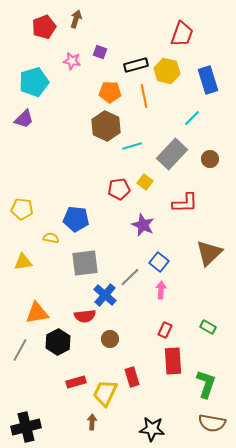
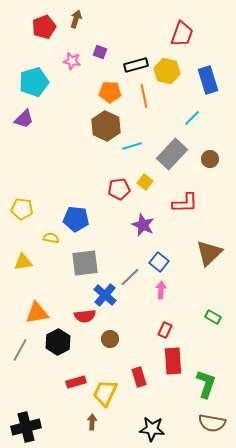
green rectangle at (208, 327): moved 5 px right, 10 px up
red rectangle at (132, 377): moved 7 px right
